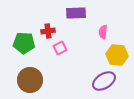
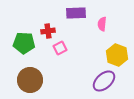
pink semicircle: moved 1 px left, 8 px up
yellow hexagon: rotated 15 degrees clockwise
purple ellipse: rotated 10 degrees counterclockwise
